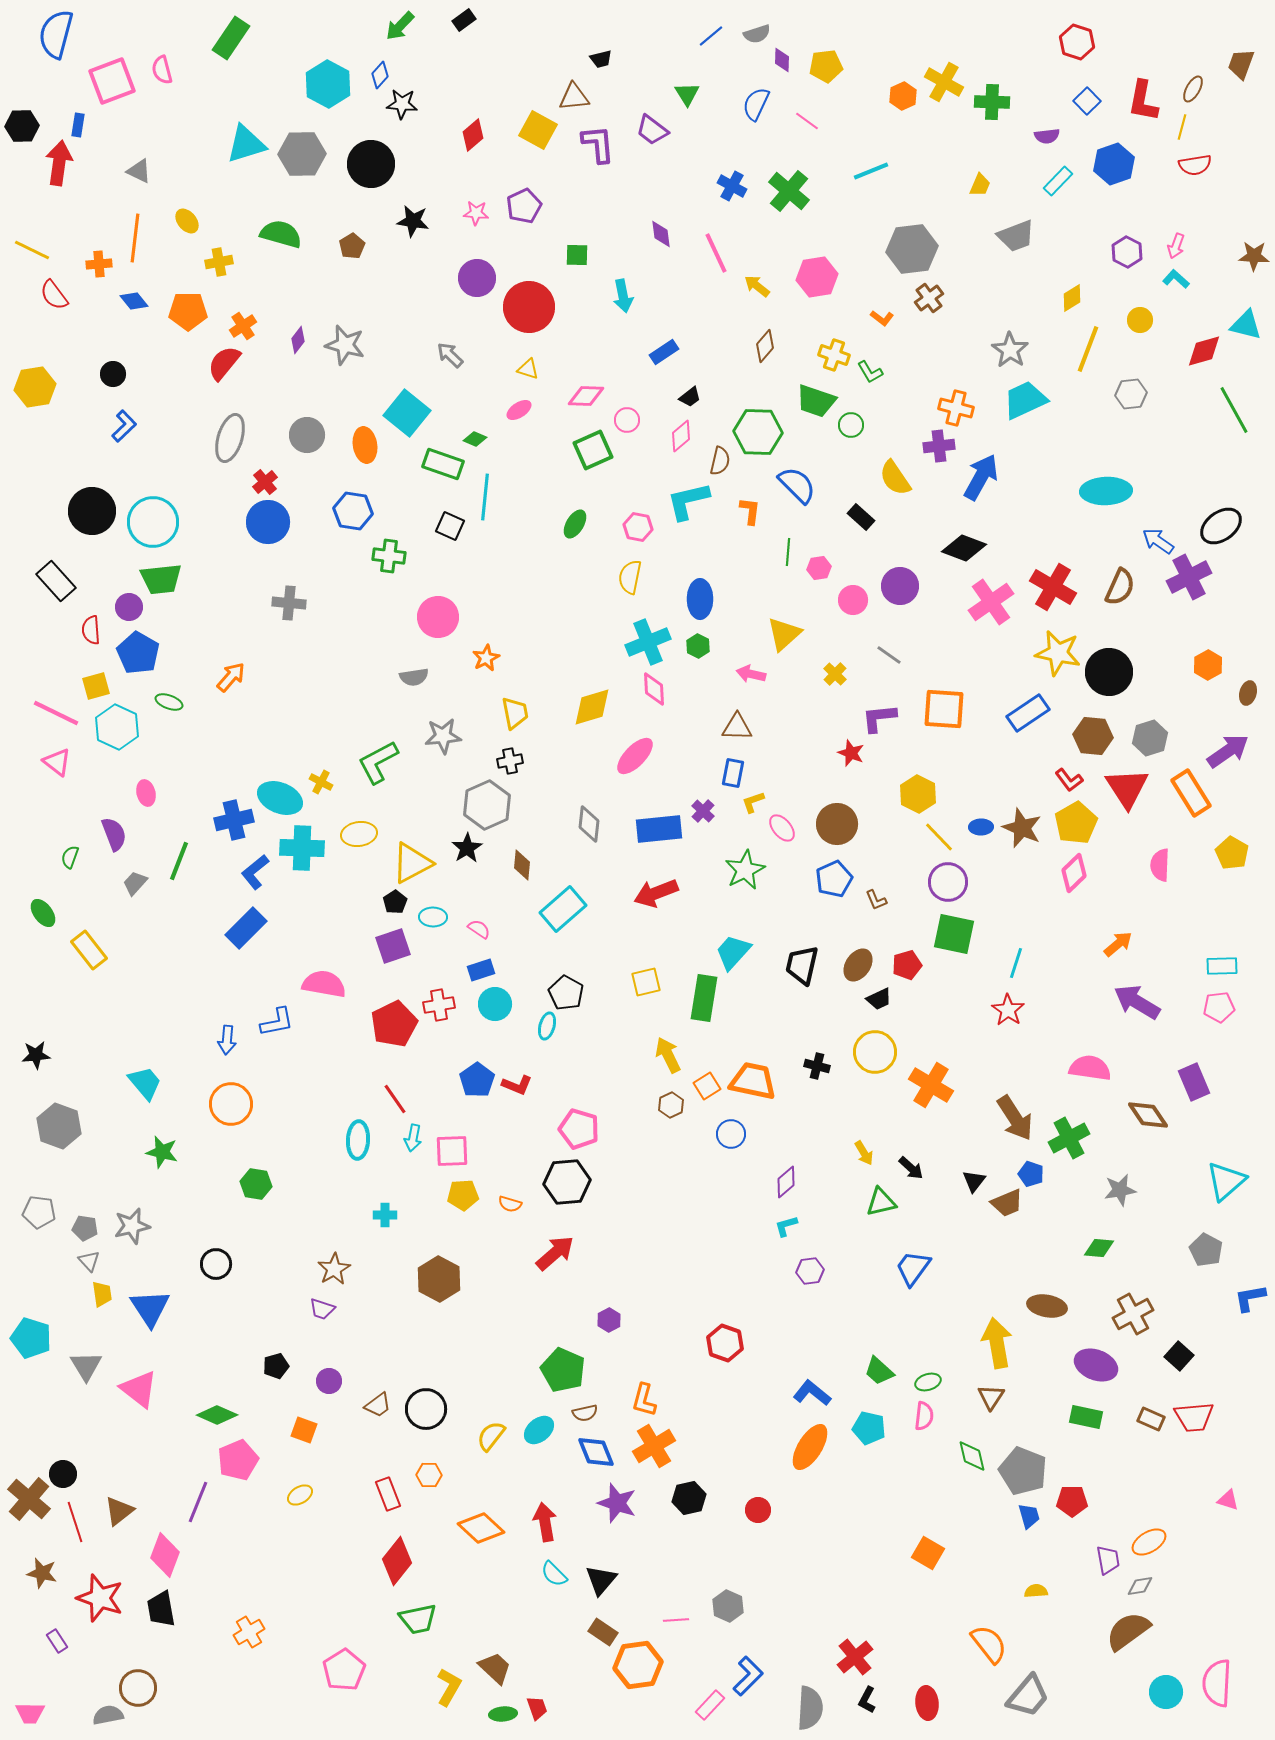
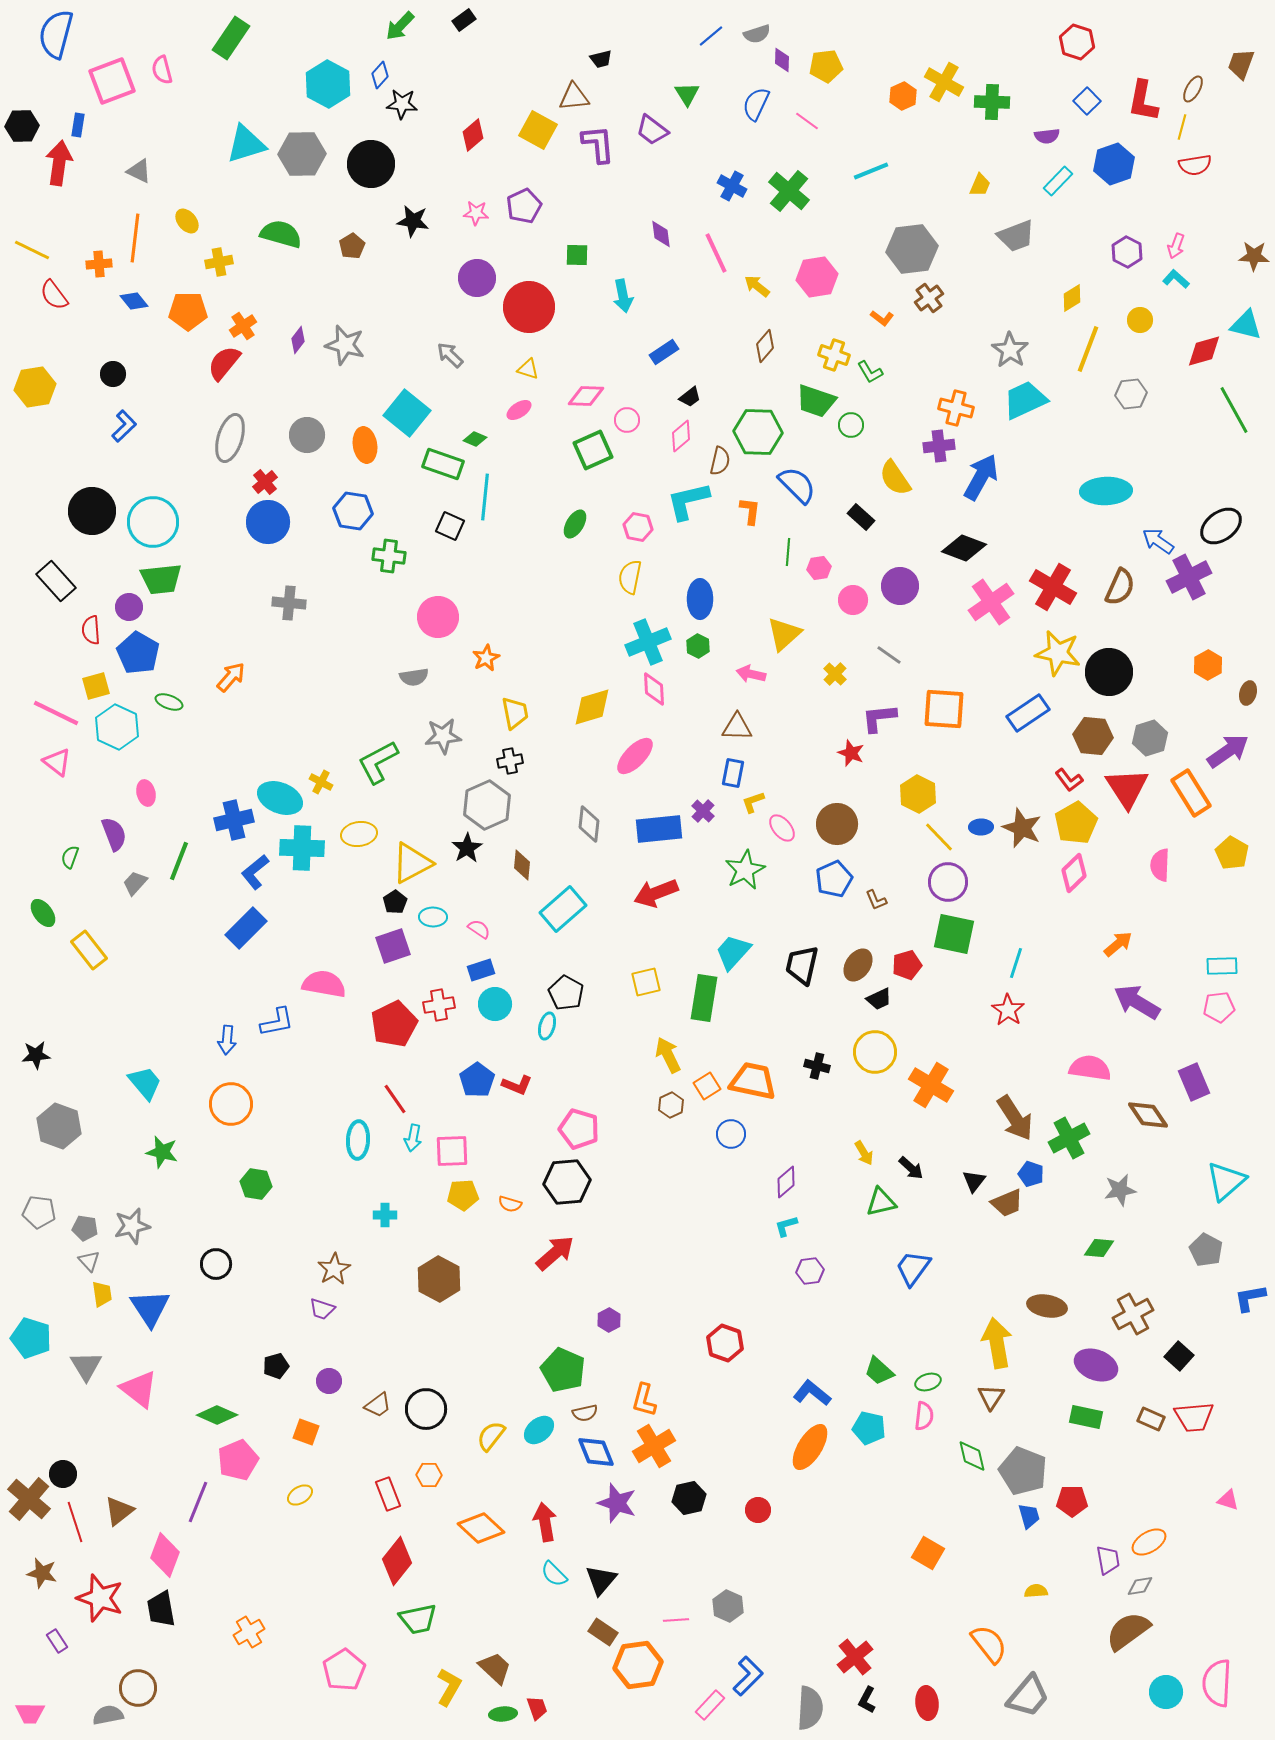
orange square at (304, 1430): moved 2 px right, 2 px down
